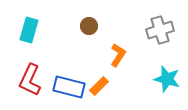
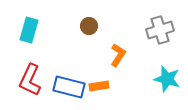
orange rectangle: rotated 36 degrees clockwise
